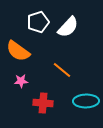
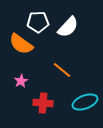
white pentagon: rotated 15 degrees clockwise
orange semicircle: moved 3 px right, 7 px up
pink star: rotated 24 degrees counterclockwise
cyan ellipse: moved 1 px left, 1 px down; rotated 20 degrees counterclockwise
